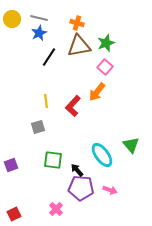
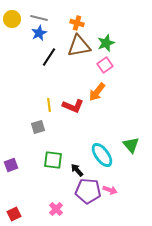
pink square: moved 2 px up; rotated 14 degrees clockwise
yellow line: moved 3 px right, 4 px down
red L-shape: rotated 110 degrees counterclockwise
purple pentagon: moved 7 px right, 3 px down
